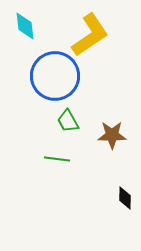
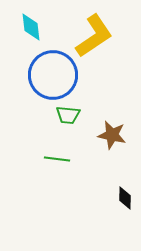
cyan diamond: moved 6 px right, 1 px down
yellow L-shape: moved 4 px right, 1 px down
blue circle: moved 2 px left, 1 px up
green trapezoid: moved 6 px up; rotated 55 degrees counterclockwise
brown star: rotated 12 degrees clockwise
